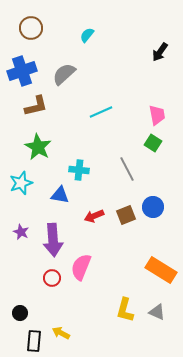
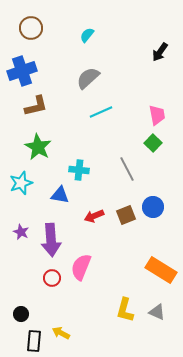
gray semicircle: moved 24 px right, 4 px down
green square: rotated 12 degrees clockwise
purple arrow: moved 2 px left
black circle: moved 1 px right, 1 px down
